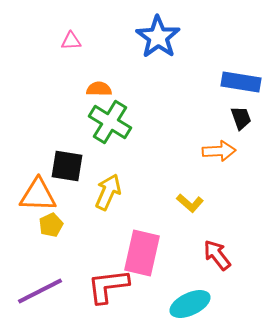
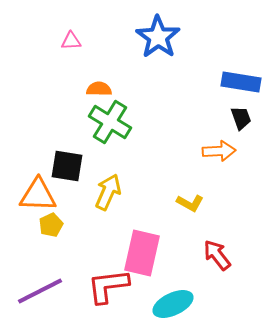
yellow L-shape: rotated 12 degrees counterclockwise
cyan ellipse: moved 17 px left
